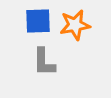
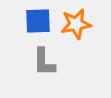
orange star: moved 1 px right, 1 px up
